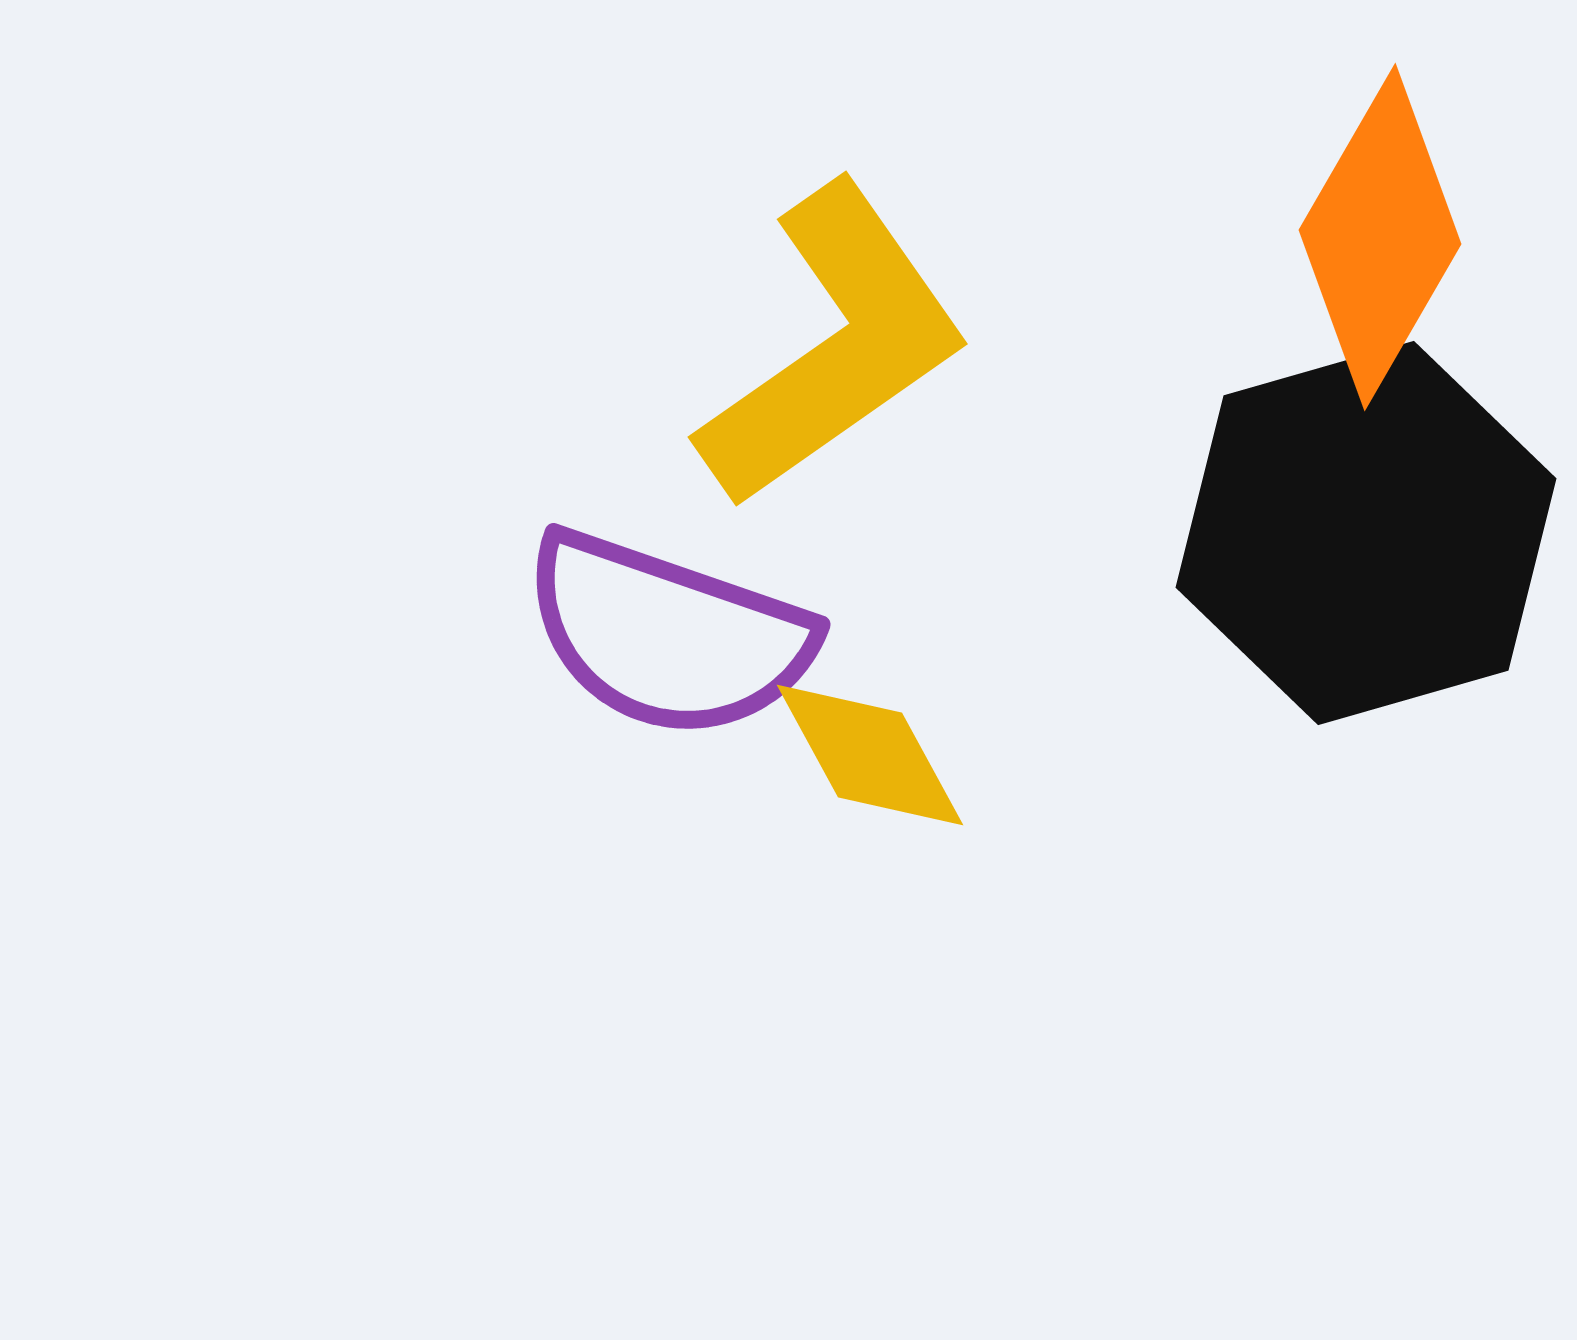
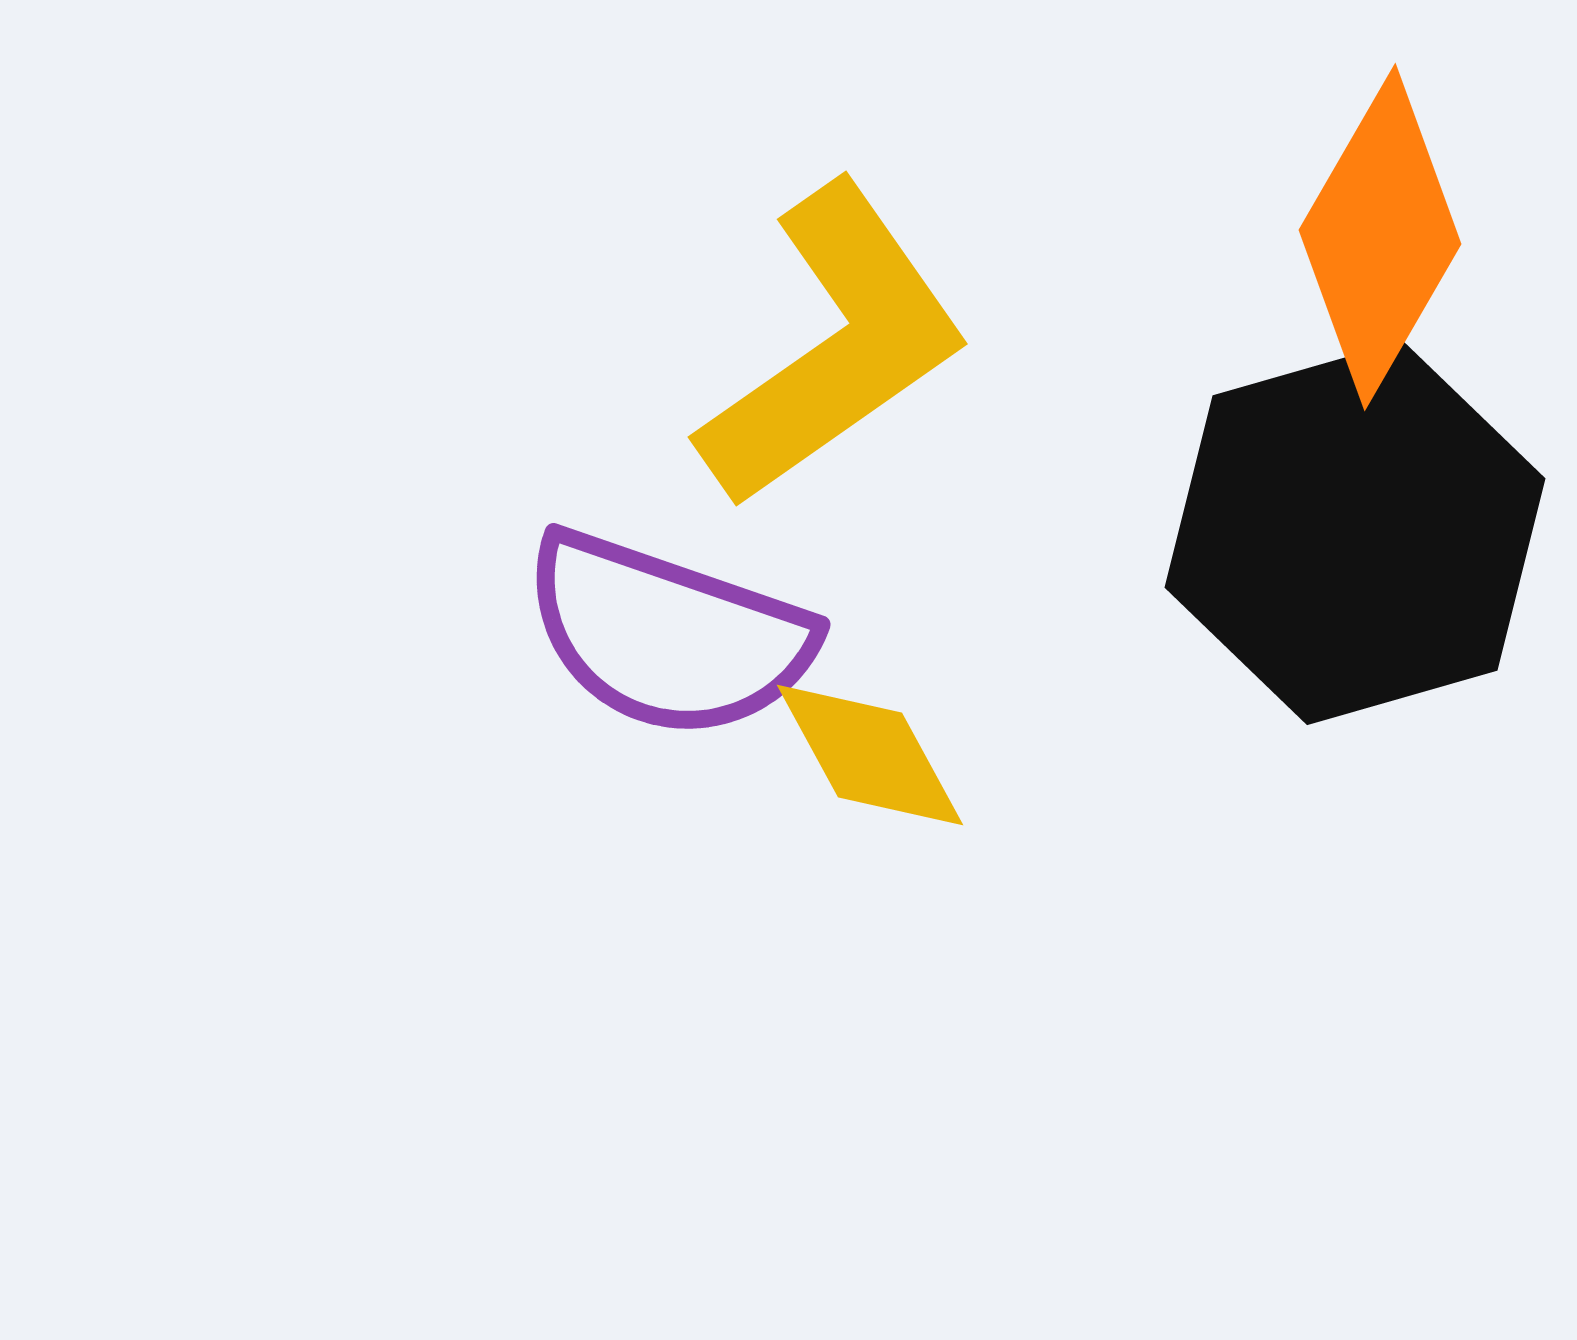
black hexagon: moved 11 px left
